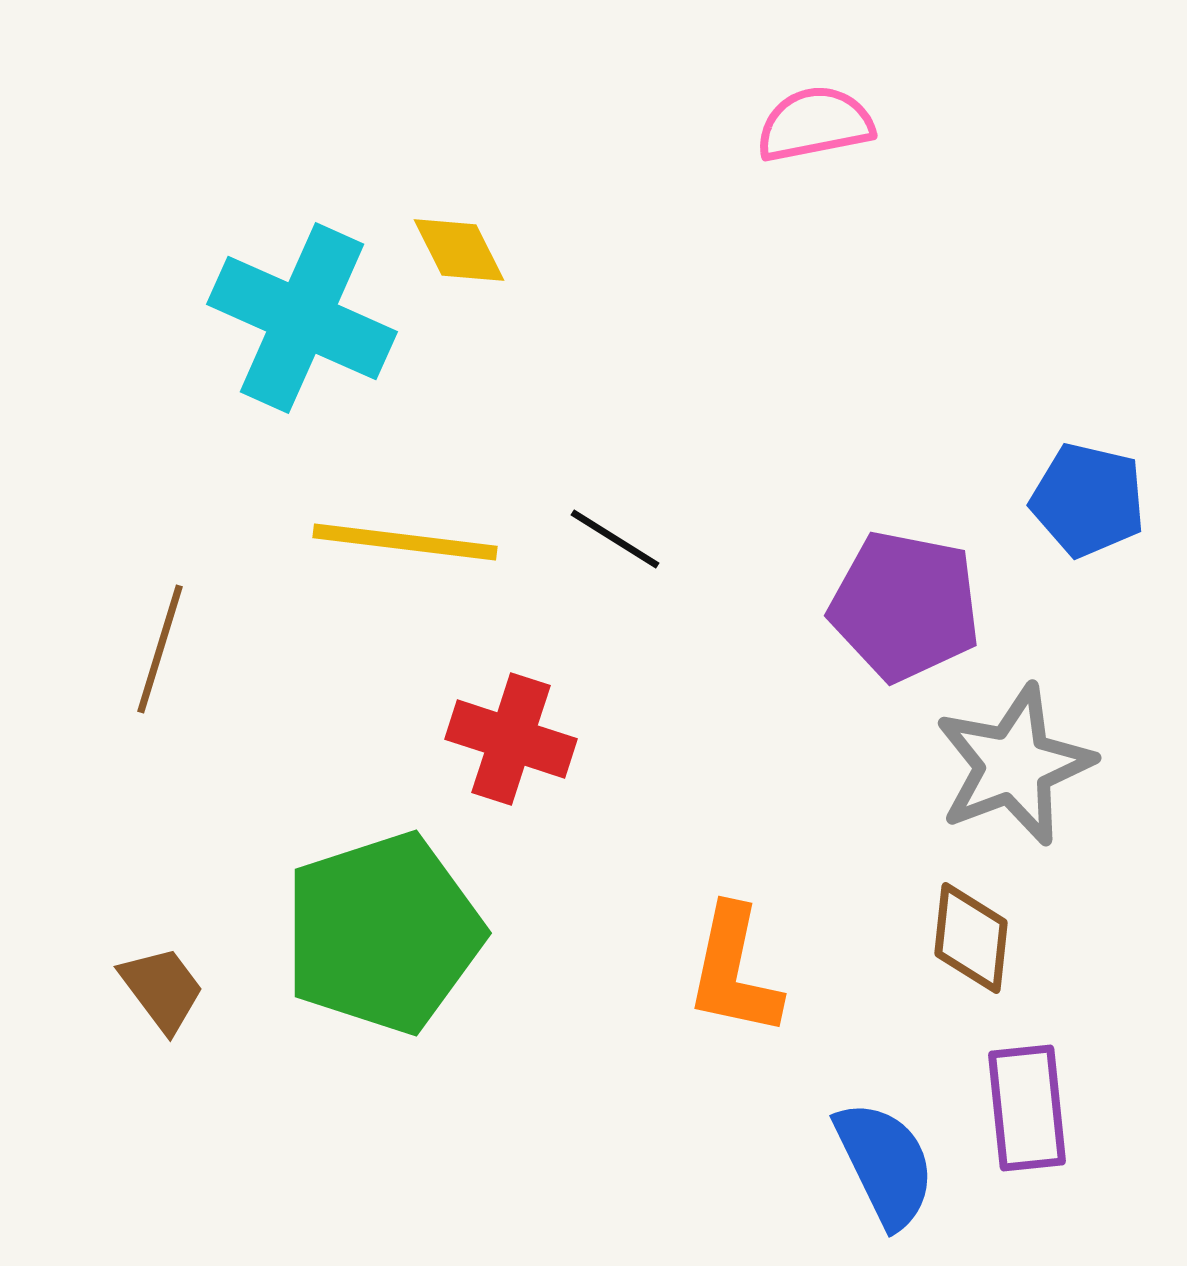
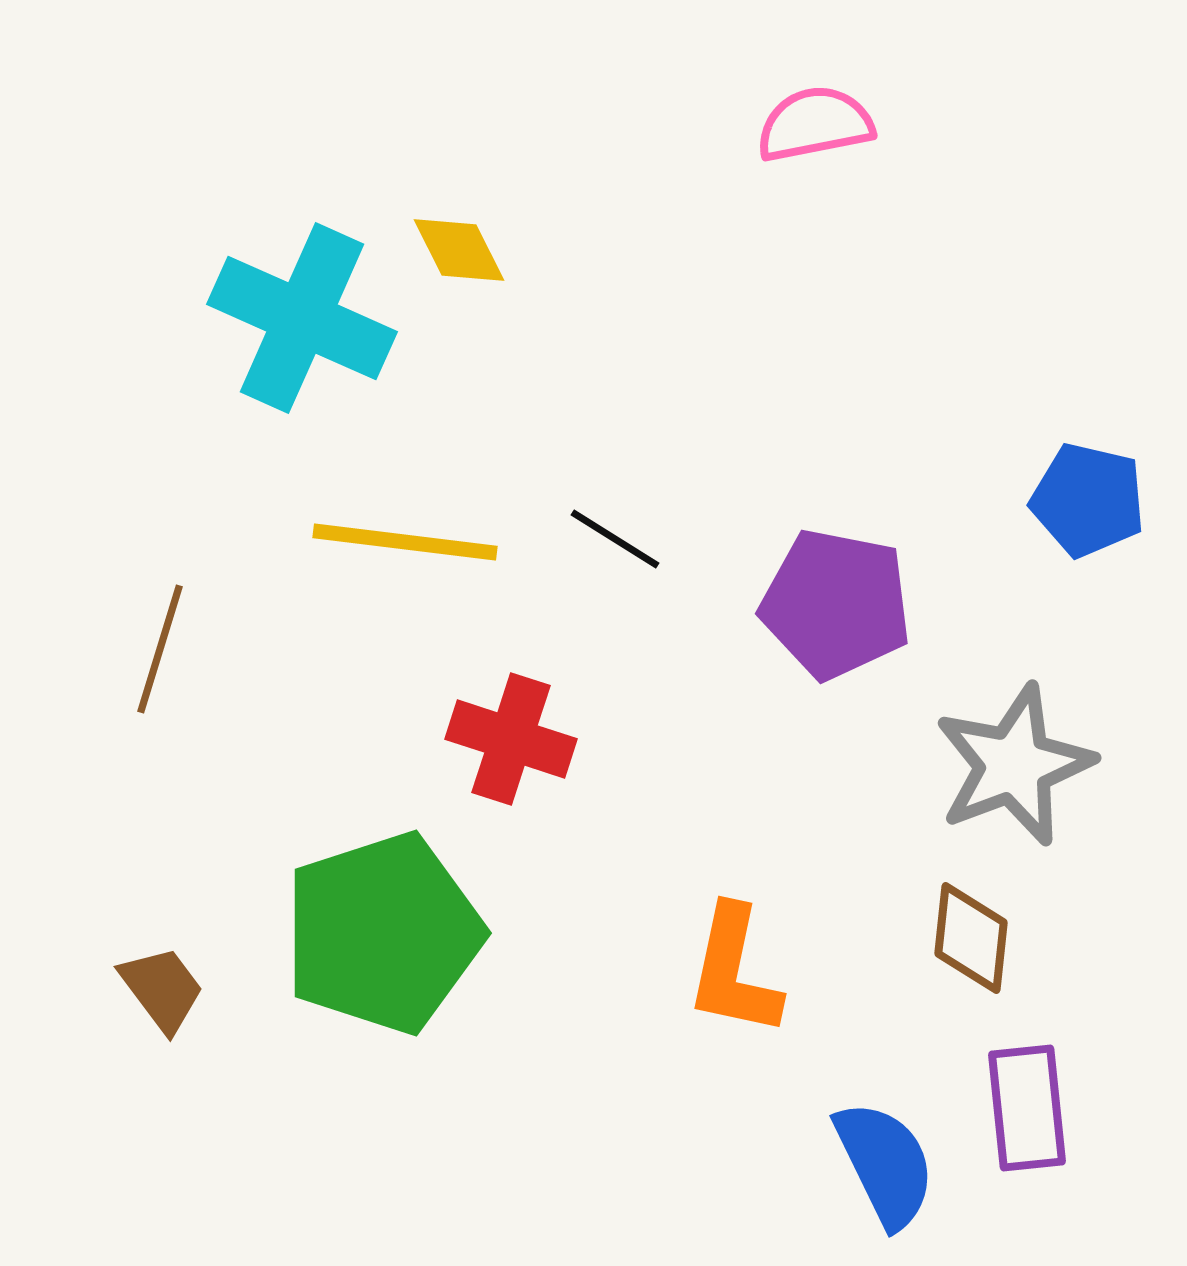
purple pentagon: moved 69 px left, 2 px up
